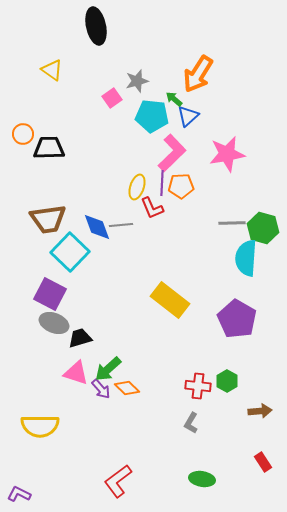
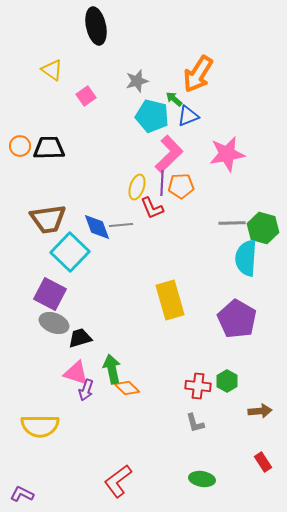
pink square at (112, 98): moved 26 px left, 2 px up
cyan pentagon at (152, 116): rotated 8 degrees clockwise
blue triangle at (188, 116): rotated 20 degrees clockwise
orange circle at (23, 134): moved 3 px left, 12 px down
pink L-shape at (172, 153): moved 3 px left, 1 px down
yellow rectangle at (170, 300): rotated 36 degrees clockwise
green arrow at (108, 369): moved 4 px right; rotated 120 degrees clockwise
purple arrow at (101, 389): moved 15 px left, 1 px down; rotated 60 degrees clockwise
gray L-shape at (191, 423): moved 4 px right; rotated 45 degrees counterclockwise
purple L-shape at (19, 494): moved 3 px right
